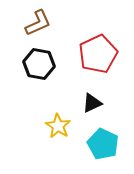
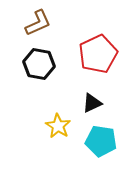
cyan pentagon: moved 2 px left, 3 px up; rotated 16 degrees counterclockwise
